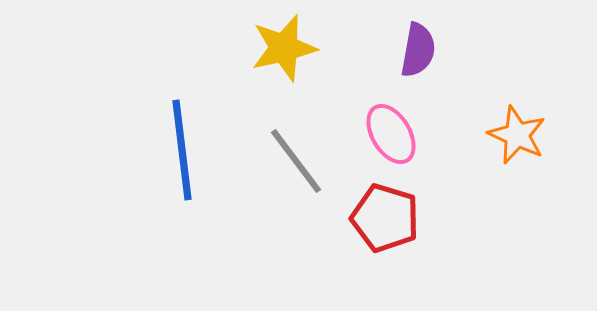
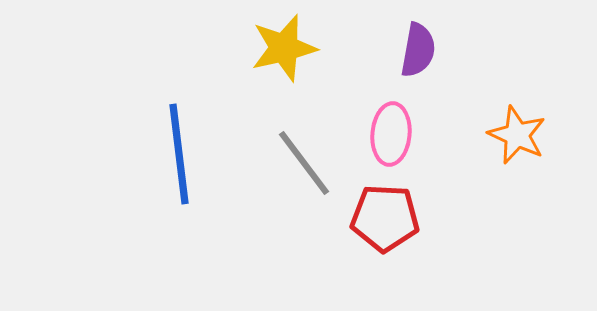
pink ellipse: rotated 36 degrees clockwise
blue line: moved 3 px left, 4 px down
gray line: moved 8 px right, 2 px down
red pentagon: rotated 14 degrees counterclockwise
